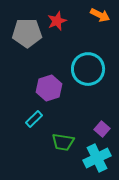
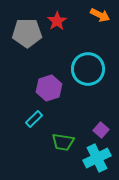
red star: rotated 12 degrees counterclockwise
purple square: moved 1 px left, 1 px down
